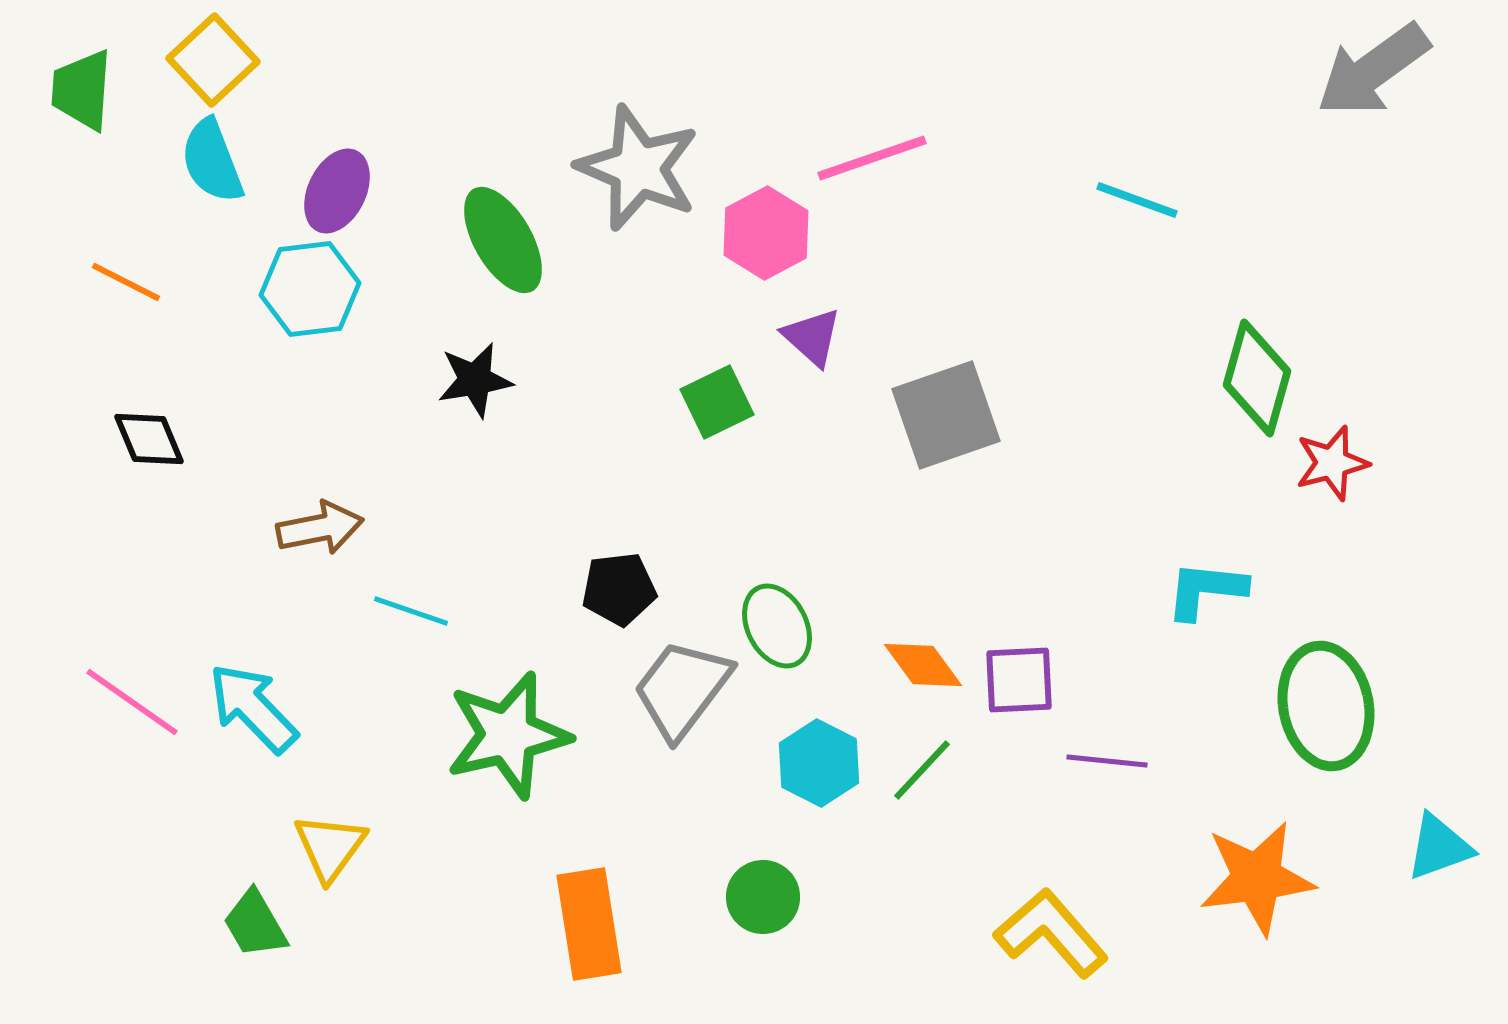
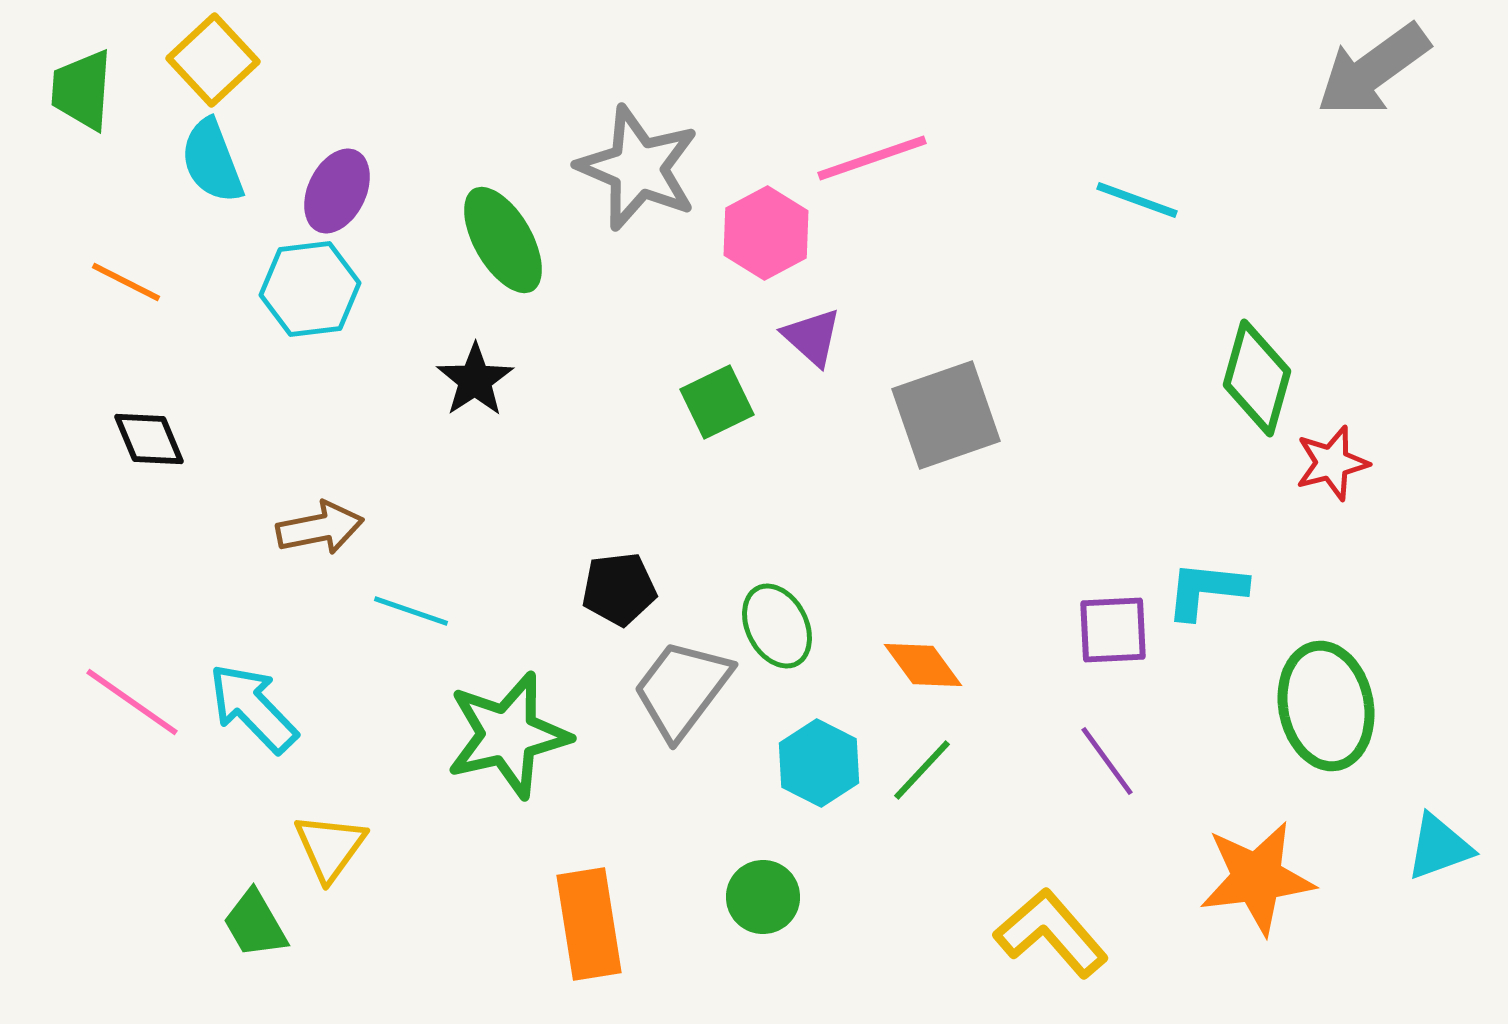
black star at (475, 380): rotated 24 degrees counterclockwise
purple square at (1019, 680): moved 94 px right, 50 px up
purple line at (1107, 761): rotated 48 degrees clockwise
